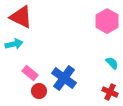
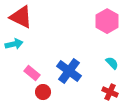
pink rectangle: moved 2 px right
blue cross: moved 5 px right, 7 px up
red circle: moved 4 px right, 1 px down
